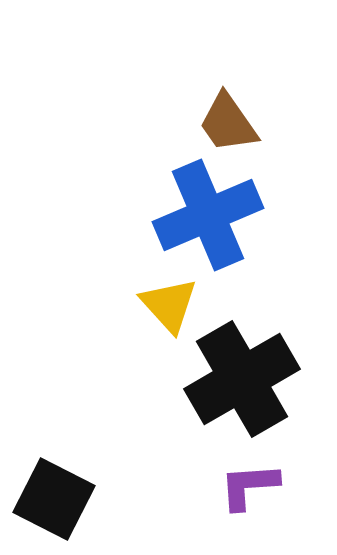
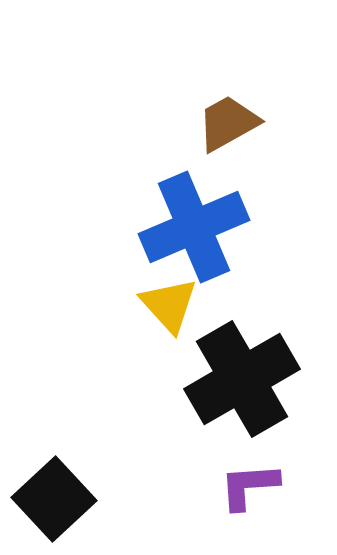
brown trapezoid: rotated 96 degrees clockwise
blue cross: moved 14 px left, 12 px down
black square: rotated 20 degrees clockwise
